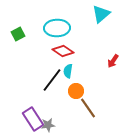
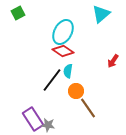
cyan ellipse: moved 6 px right, 4 px down; rotated 60 degrees counterclockwise
green square: moved 21 px up
gray star: rotated 16 degrees clockwise
